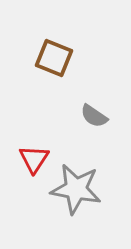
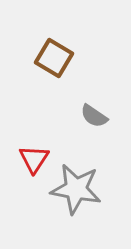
brown square: rotated 9 degrees clockwise
